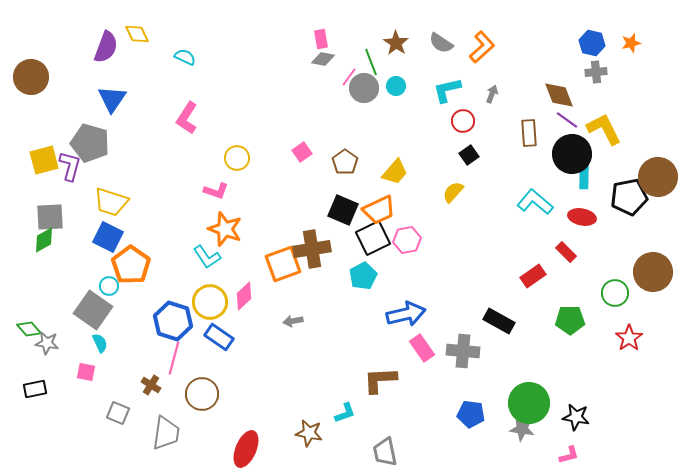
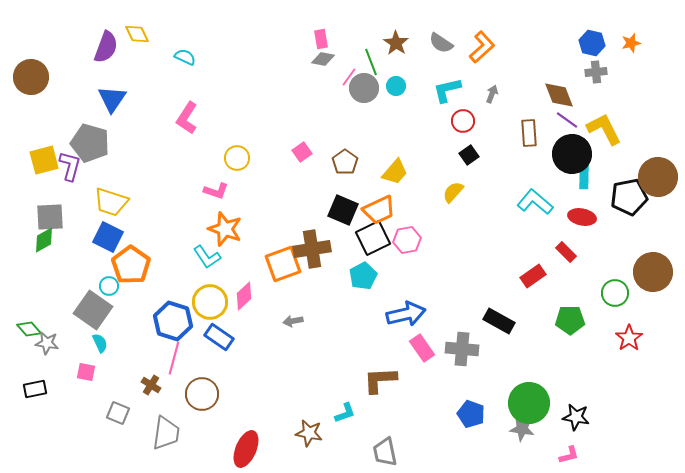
gray cross at (463, 351): moved 1 px left, 2 px up
blue pentagon at (471, 414): rotated 12 degrees clockwise
